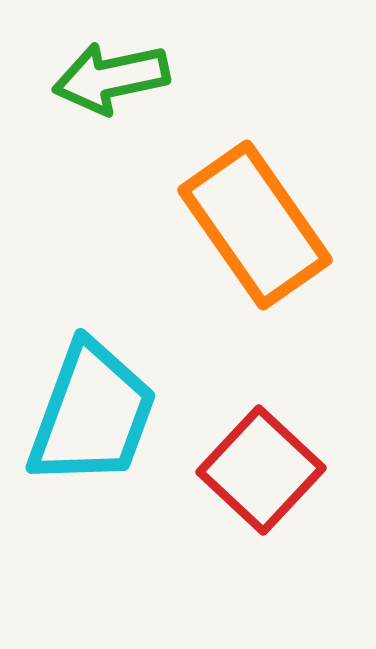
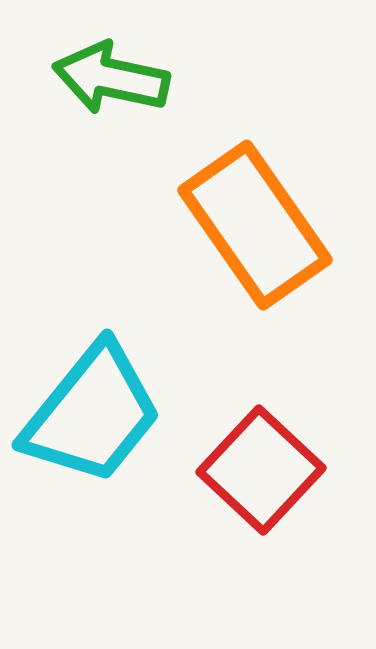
green arrow: rotated 24 degrees clockwise
cyan trapezoid: rotated 19 degrees clockwise
